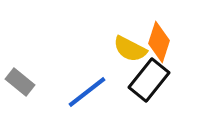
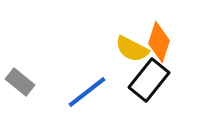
yellow semicircle: moved 2 px right
